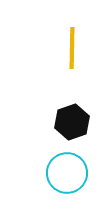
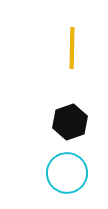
black hexagon: moved 2 px left
